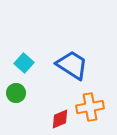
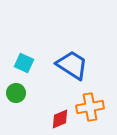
cyan square: rotated 18 degrees counterclockwise
